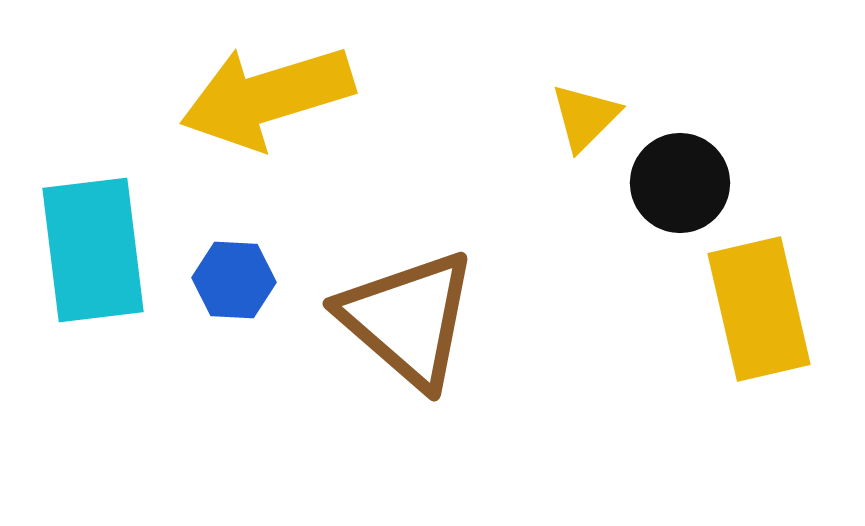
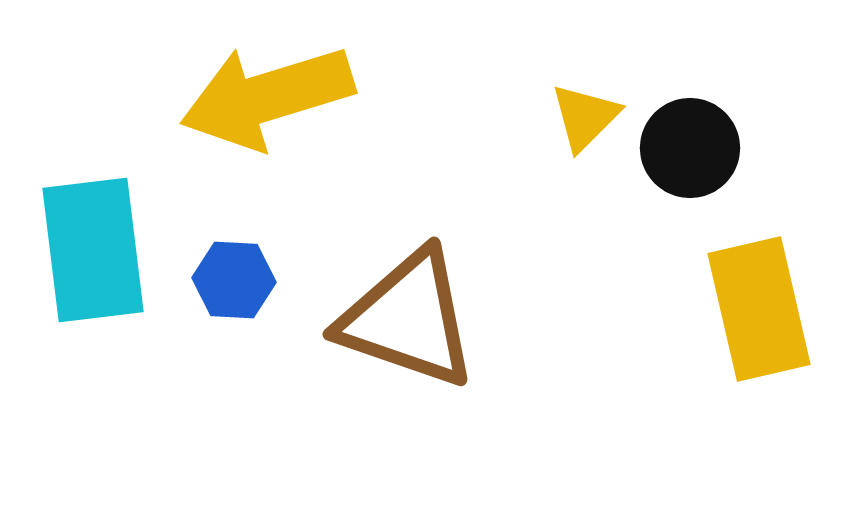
black circle: moved 10 px right, 35 px up
brown triangle: rotated 22 degrees counterclockwise
